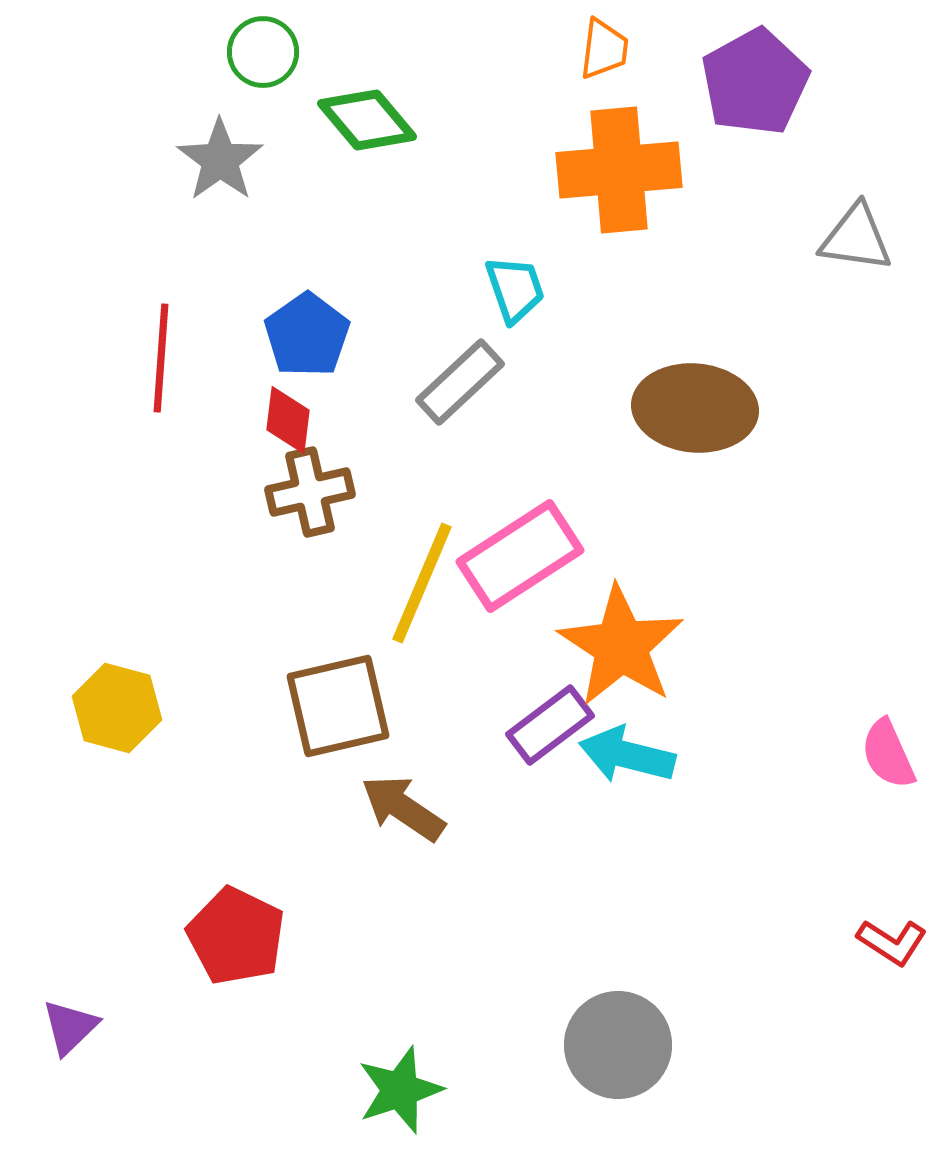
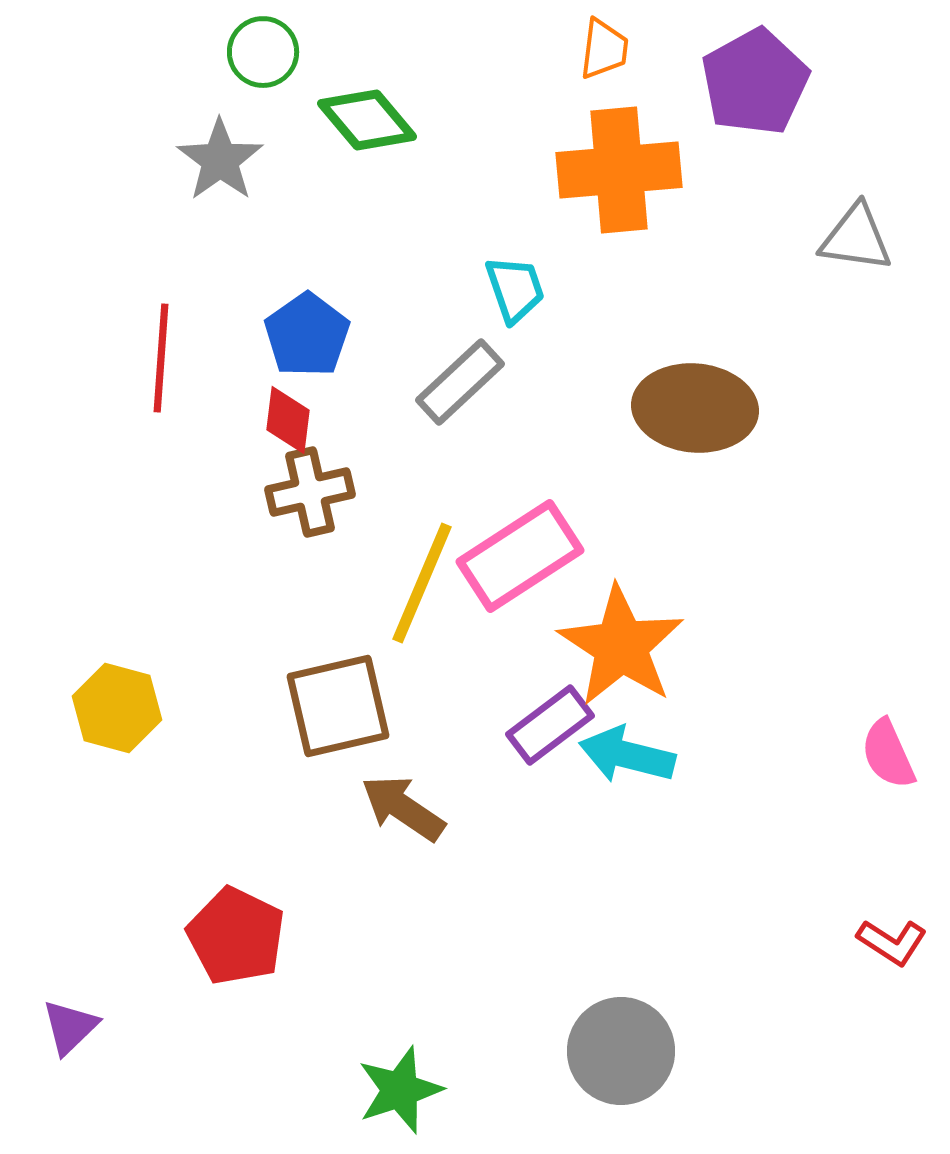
gray circle: moved 3 px right, 6 px down
